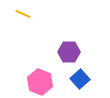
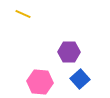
pink hexagon: rotated 15 degrees counterclockwise
